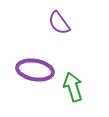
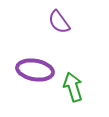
purple semicircle: moved 1 px up
